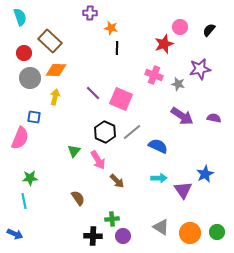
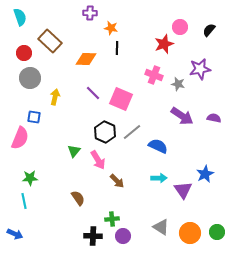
orange diamond: moved 30 px right, 11 px up
